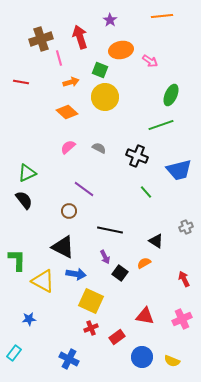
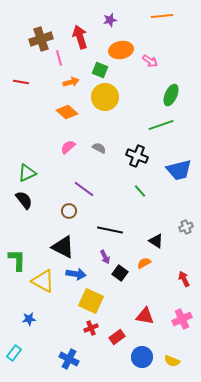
purple star at (110, 20): rotated 24 degrees clockwise
green line at (146, 192): moved 6 px left, 1 px up
